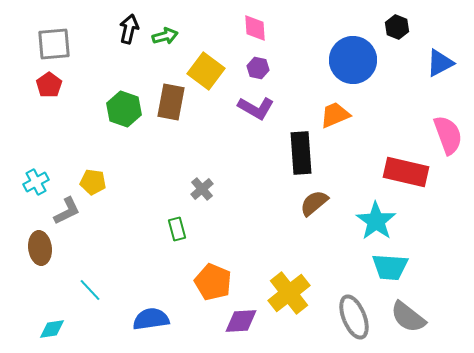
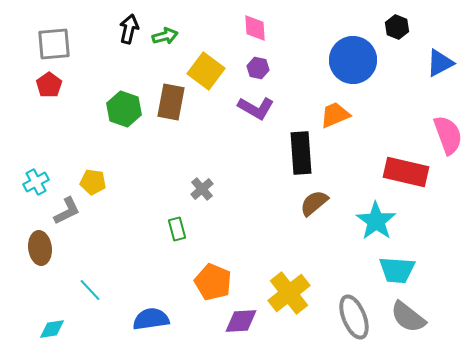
cyan trapezoid: moved 7 px right, 3 px down
